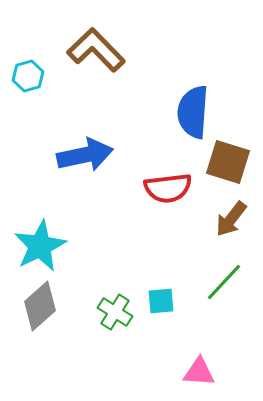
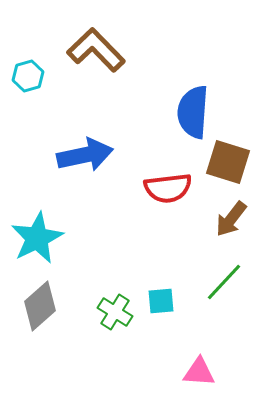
cyan star: moved 3 px left, 8 px up
